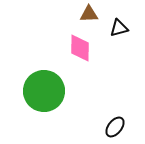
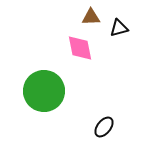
brown triangle: moved 2 px right, 3 px down
pink diamond: rotated 12 degrees counterclockwise
black ellipse: moved 11 px left
